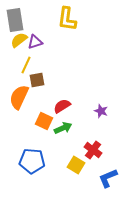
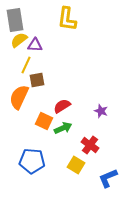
purple triangle: moved 3 px down; rotated 21 degrees clockwise
red cross: moved 3 px left, 5 px up
